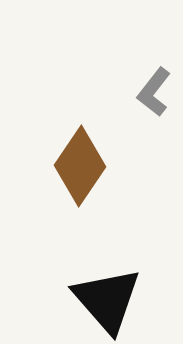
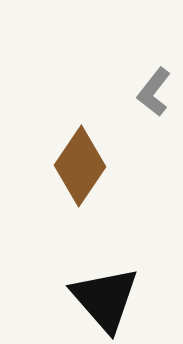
black triangle: moved 2 px left, 1 px up
